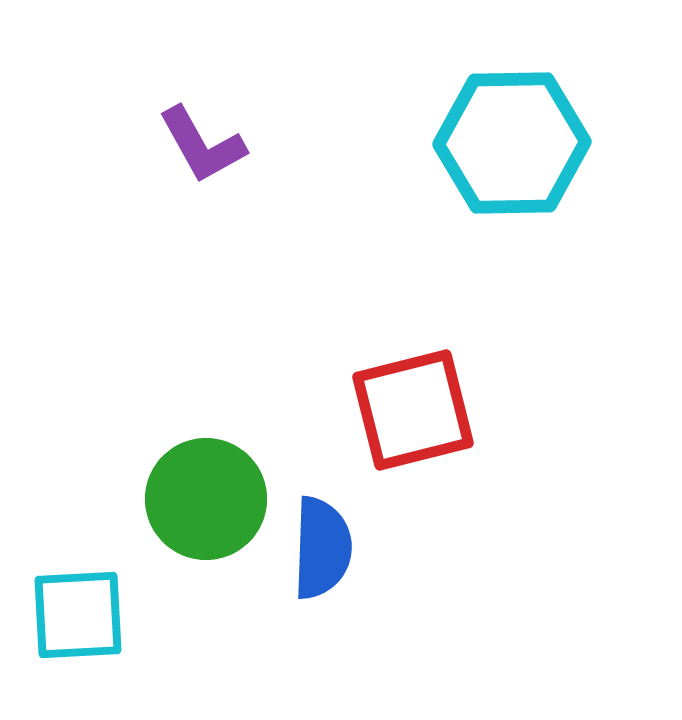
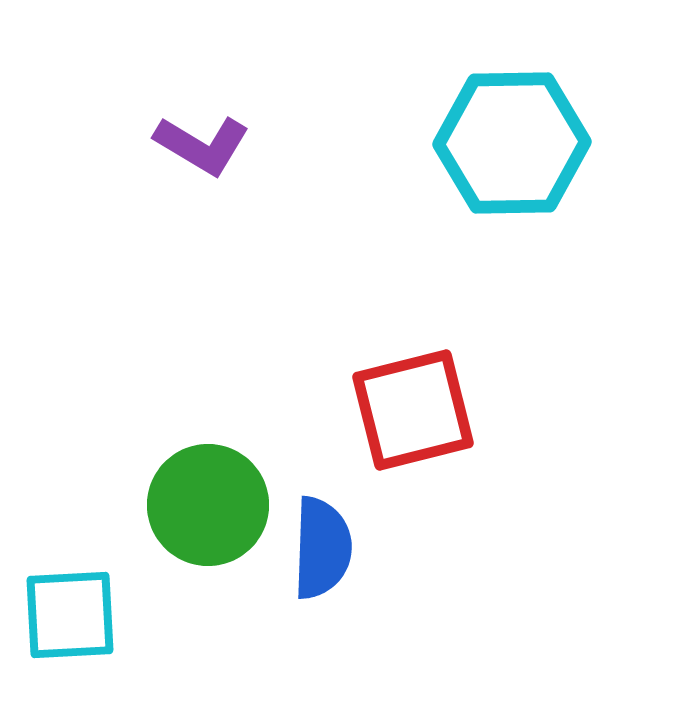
purple L-shape: rotated 30 degrees counterclockwise
green circle: moved 2 px right, 6 px down
cyan square: moved 8 px left
